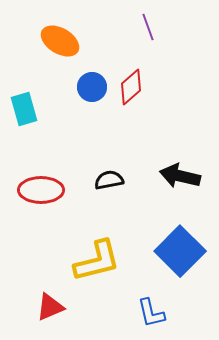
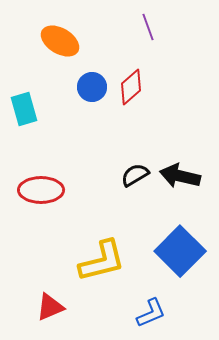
black semicircle: moved 26 px right, 5 px up; rotated 20 degrees counterclockwise
yellow L-shape: moved 5 px right
blue L-shape: rotated 100 degrees counterclockwise
